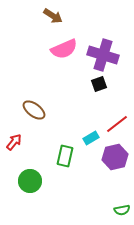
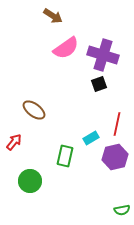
pink semicircle: moved 2 px right, 1 px up; rotated 12 degrees counterclockwise
red line: rotated 40 degrees counterclockwise
